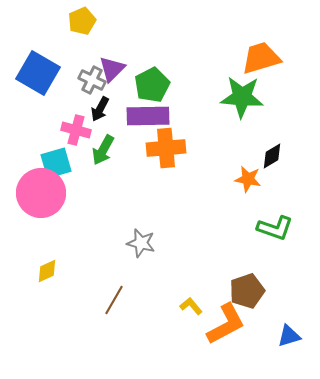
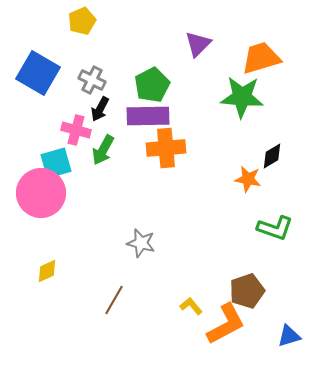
purple triangle: moved 86 px right, 25 px up
